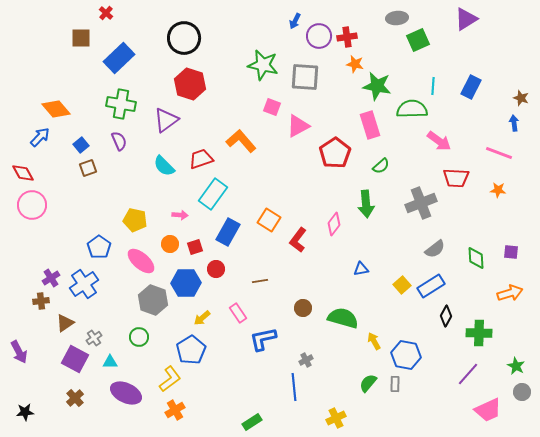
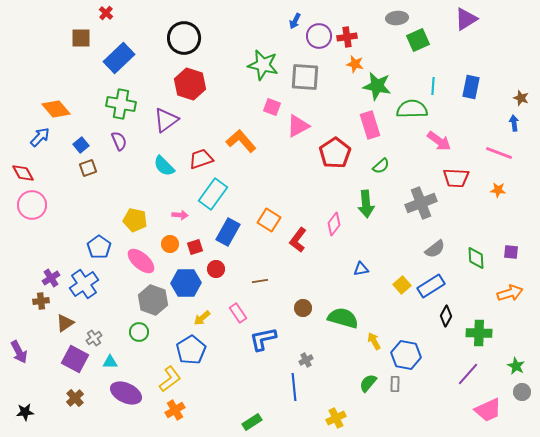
blue rectangle at (471, 87): rotated 15 degrees counterclockwise
green circle at (139, 337): moved 5 px up
